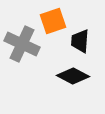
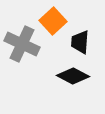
orange square: rotated 24 degrees counterclockwise
black trapezoid: moved 1 px down
